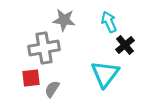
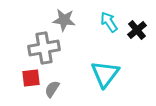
cyan arrow: rotated 10 degrees counterclockwise
black cross: moved 12 px right, 15 px up
